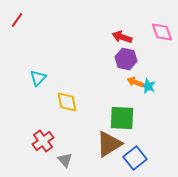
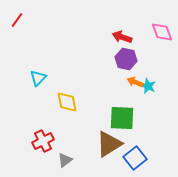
red cross: rotated 10 degrees clockwise
gray triangle: rotated 35 degrees clockwise
